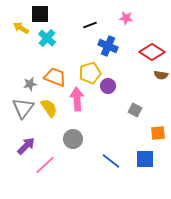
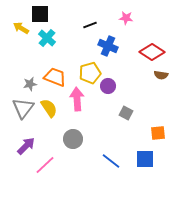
gray square: moved 9 px left, 3 px down
